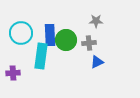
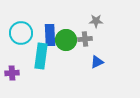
gray cross: moved 4 px left, 4 px up
purple cross: moved 1 px left
